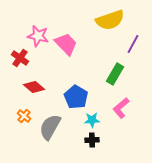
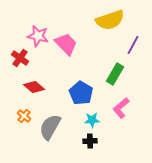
purple line: moved 1 px down
blue pentagon: moved 5 px right, 4 px up
black cross: moved 2 px left, 1 px down
